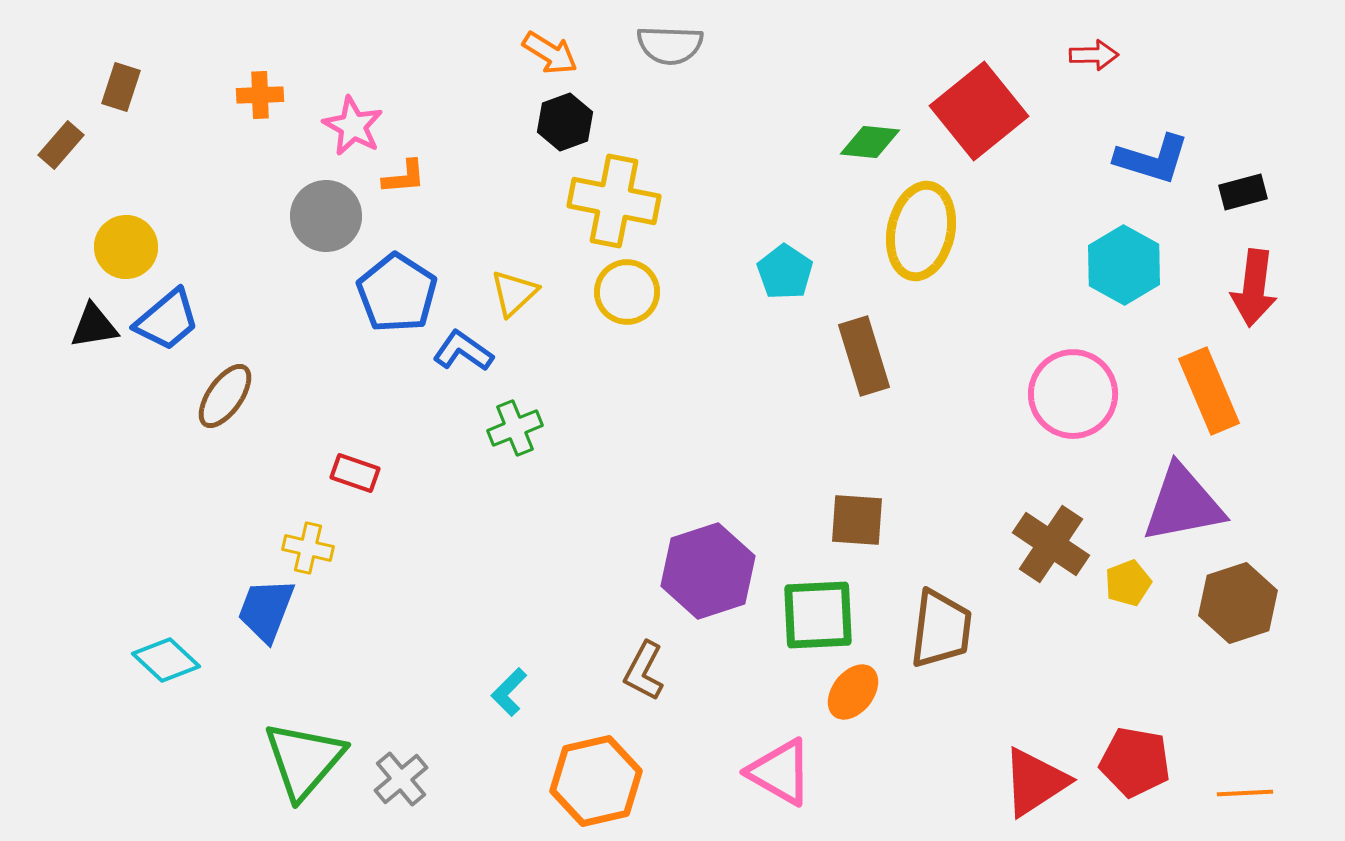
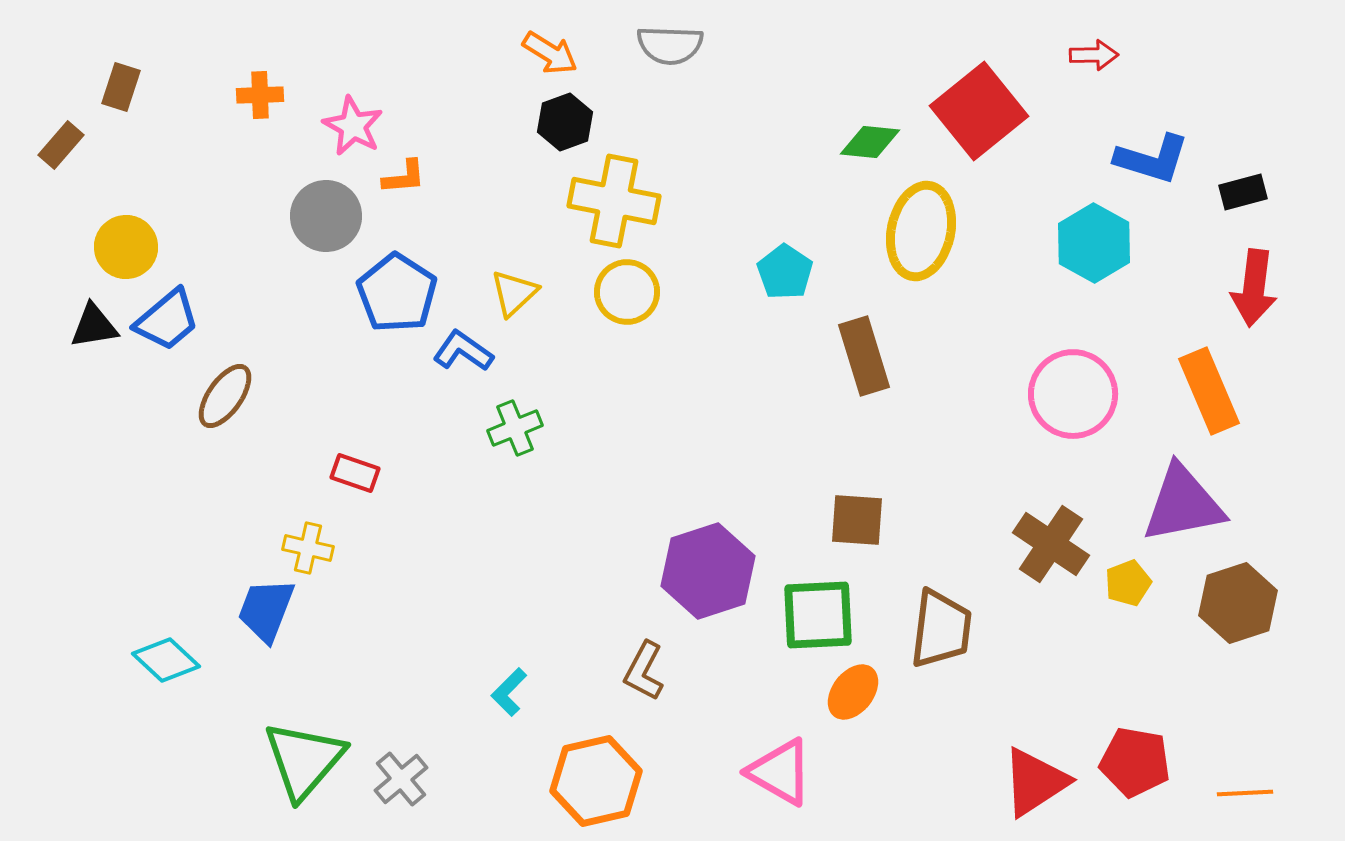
cyan hexagon at (1124, 265): moved 30 px left, 22 px up
